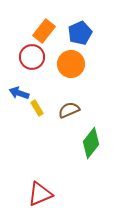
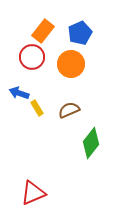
orange rectangle: moved 1 px left
red triangle: moved 7 px left, 1 px up
